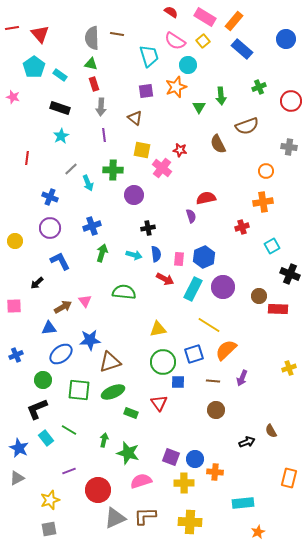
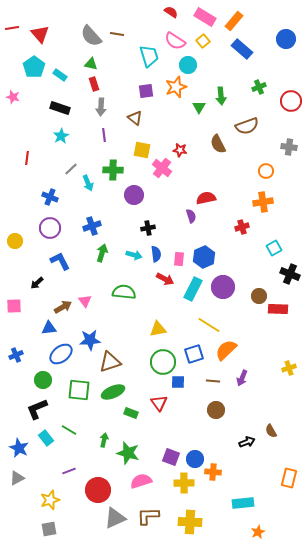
gray semicircle at (92, 38): moved 1 px left, 2 px up; rotated 40 degrees counterclockwise
cyan square at (272, 246): moved 2 px right, 2 px down
orange cross at (215, 472): moved 2 px left
brown L-shape at (145, 516): moved 3 px right
